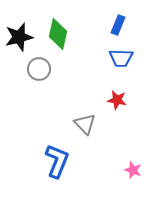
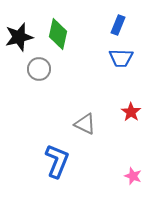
red star: moved 14 px right, 12 px down; rotated 24 degrees clockwise
gray triangle: rotated 20 degrees counterclockwise
pink star: moved 6 px down
